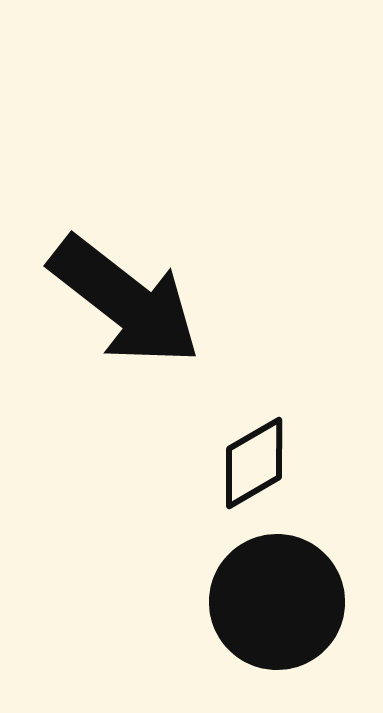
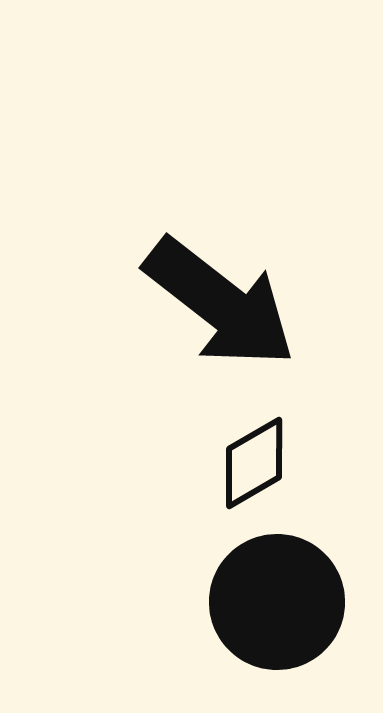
black arrow: moved 95 px right, 2 px down
